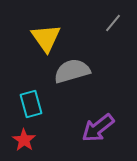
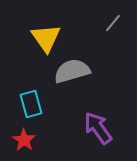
purple arrow: rotated 92 degrees clockwise
